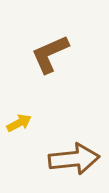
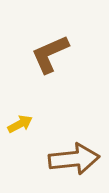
yellow arrow: moved 1 px right, 1 px down
